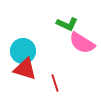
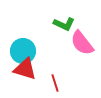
green L-shape: moved 3 px left
pink semicircle: rotated 20 degrees clockwise
